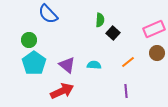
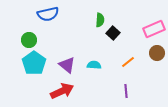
blue semicircle: rotated 60 degrees counterclockwise
